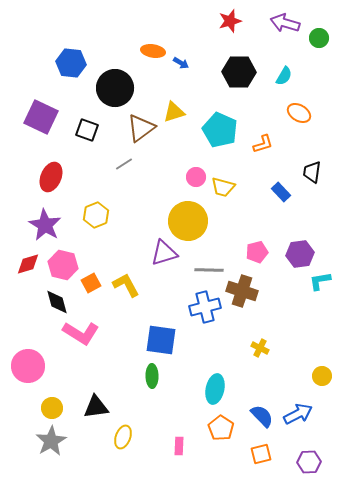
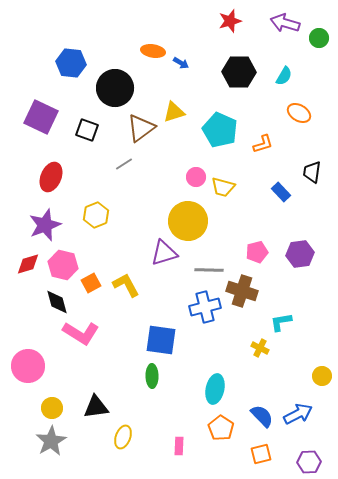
purple star at (45, 225): rotated 20 degrees clockwise
cyan L-shape at (320, 281): moved 39 px left, 41 px down
